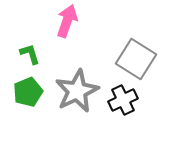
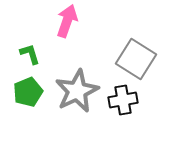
black cross: rotated 16 degrees clockwise
